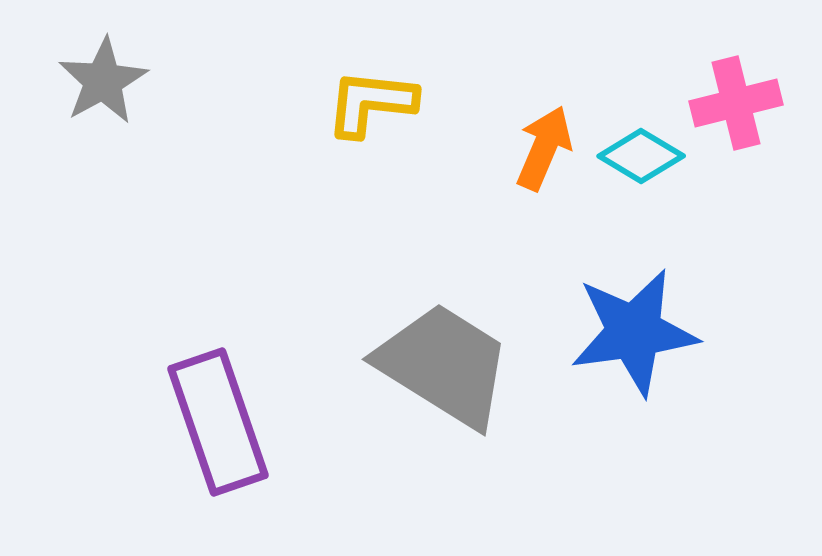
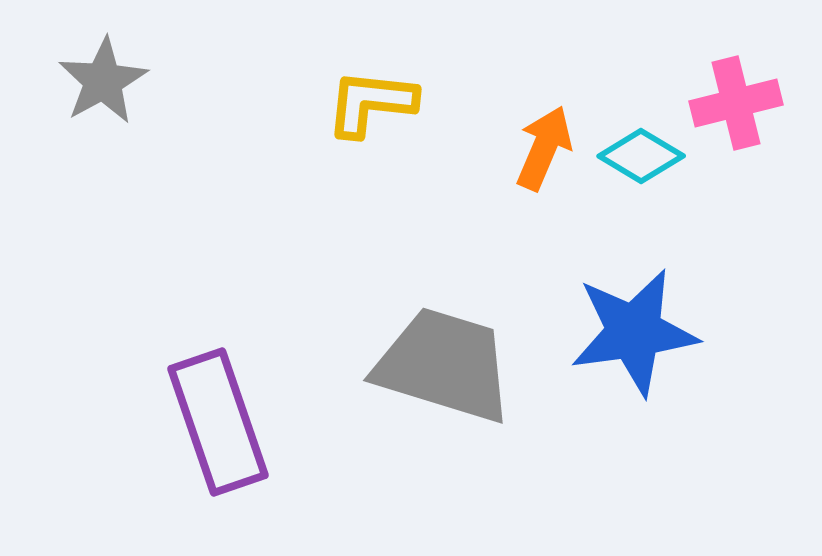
gray trapezoid: rotated 15 degrees counterclockwise
